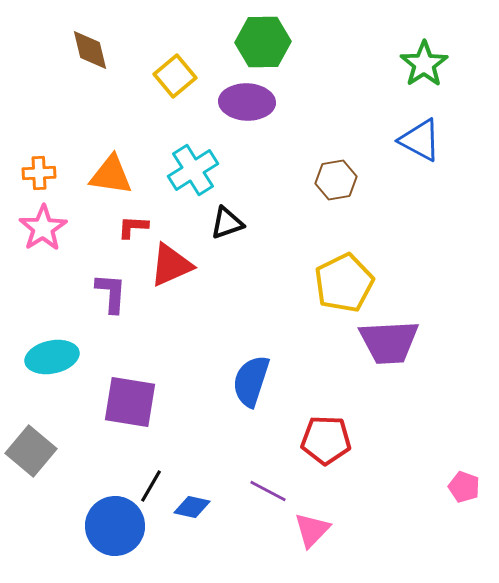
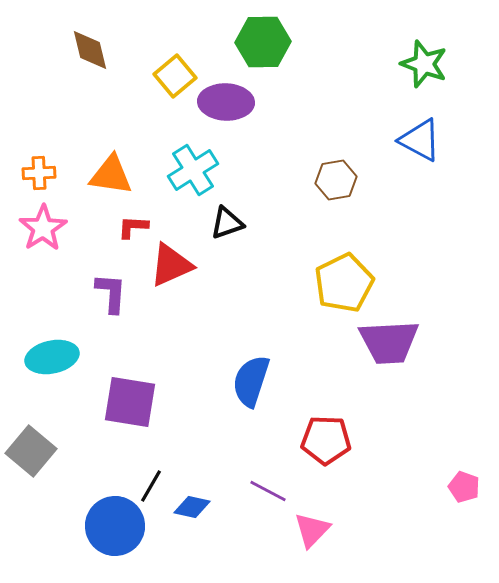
green star: rotated 18 degrees counterclockwise
purple ellipse: moved 21 px left
